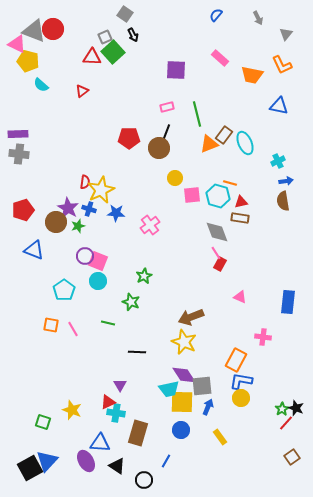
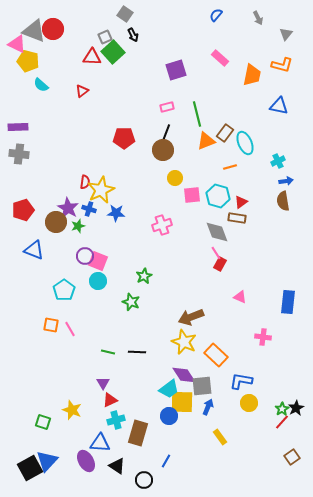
orange L-shape at (282, 65): rotated 50 degrees counterclockwise
purple square at (176, 70): rotated 20 degrees counterclockwise
orange trapezoid at (252, 75): rotated 90 degrees counterclockwise
purple rectangle at (18, 134): moved 7 px up
brown rectangle at (224, 135): moved 1 px right, 2 px up
red pentagon at (129, 138): moved 5 px left
orange triangle at (209, 144): moved 3 px left, 3 px up
brown circle at (159, 148): moved 4 px right, 2 px down
orange line at (230, 183): moved 16 px up; rotated 32 degrees counterclockwise
red triangle at (241, 202): rotated 24 degrees counterclockwise
brown rectangle at (240, 218): moved 3 px left
pink cross at (150, 225): moved 12 px right; rotated 18 degrees clockwise
green line at (108, 323): moved 29 px down
pink line at (73, 329): moved 3 px left
orange rectangle at (236, 360): moved 20 px left, 5 px up; rotated 75 degrees counterclockwise
purple triangle at (120, 385): moved 17 px left, 2 px up
cyan trapezoid at (169, 389): rotated 25 degrees counterclockwise
yellow circle at (241, 398): moved 8 px right, 5 px down
red triangle at (108, 402): moved 2 px right, 2 px up
black star at (296, 408): rotated 21 degrees clockwise
cyan cross at (116, 413): moved 7 px down; rotated 24 degrees counterclockwise
red line at (286, 423): moved 4 px left, 1 px up
blue circle at (181, 430): moved 12 px left, 14 px up
